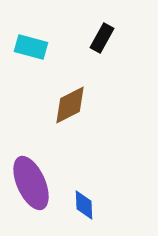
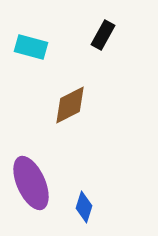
black rectangle: moved 1 px right, 3 px up
blue diamond: moved 2 px down; rotated 20 degrees clockwise
